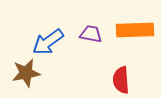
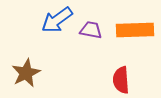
purple trapezoid: moved 4 px up
blue arrow: moved 9 px right, 22 px up
brown star: rotated 16 degrees counterclockwise
